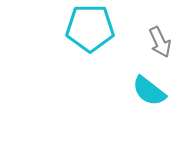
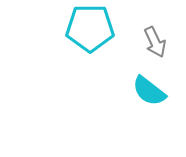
gray arrow: moved 5 px left
